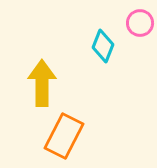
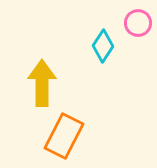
pink circle: moved 2 px left
cyan diamond: rotated 12 degrees clockwise
